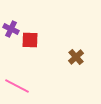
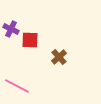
brown cross: moved 17 px left
